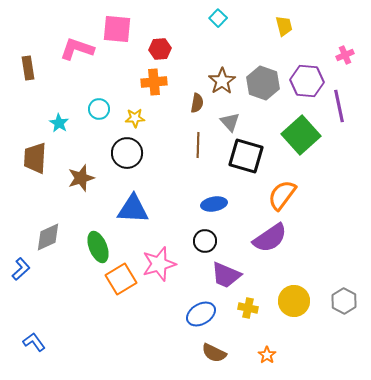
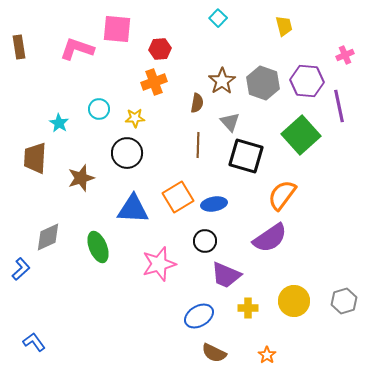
brown rectangle at (28, 68): moved 9 px left, 21 px up
orange cross at (154, 82): rotated 15 degrees counterclockwise
orange square at (121, 279): moved 57 px right, 82 px up
gray hexagon at (344, 301): rotated 15 degrees clockwise
yellow cross at (248, 308): rotated 12 degrees counterclockwise
blue ellipse at (201, 314): moved 2 px left, 2 px down
